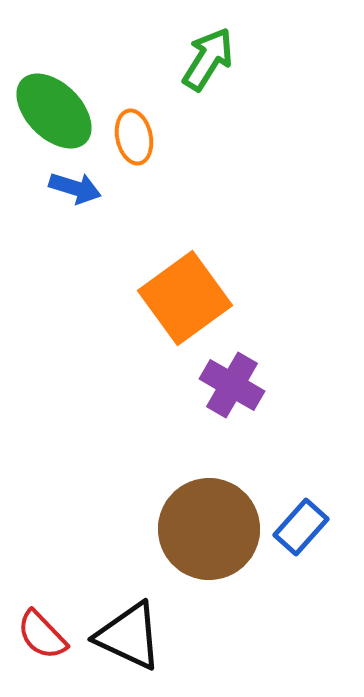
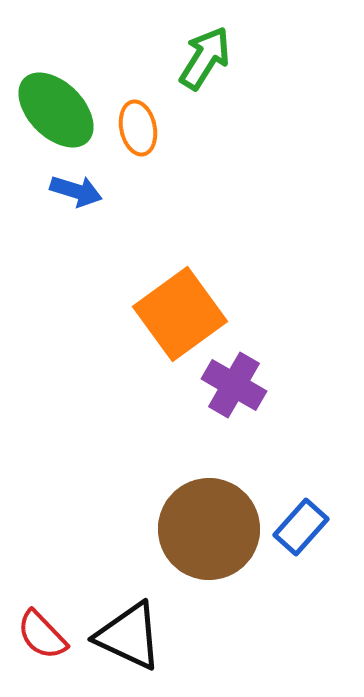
green arrow: moved 3 px left, 1 px up
green ellipse: moved 2 px right, 1 px up
orange ellipse: moved 4 px right, 9 px up
blue arrow: moved 1 px right, 3 px down
orange square: moved 5 px left, 16 px down
purple cross: moved 2 px right
